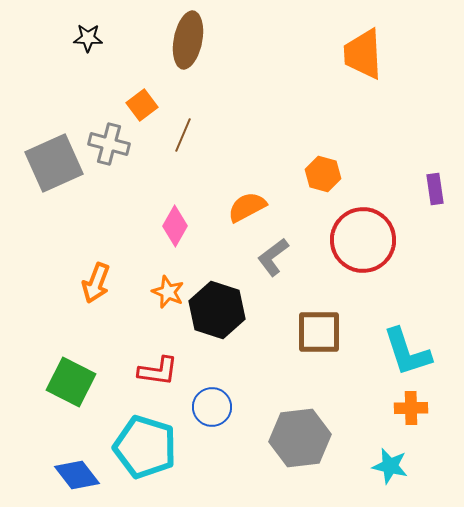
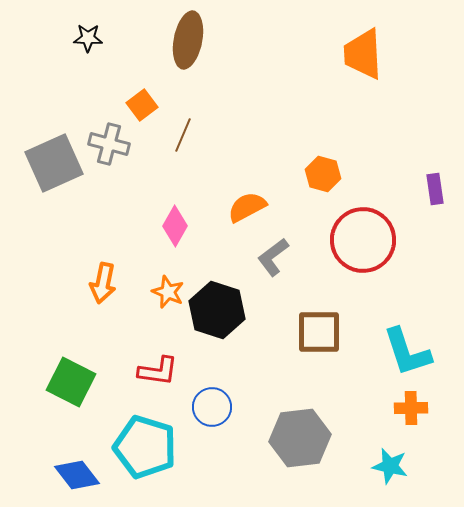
orange arrow: moved 7 px right; rotated 9 degrees counterclockwise
